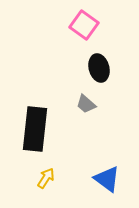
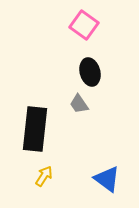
black ellipse: moved 9 px left, 4 px down
gray trapezoid: moved 7 px left; rotated 15 degrees clockwise
yellow arrow: moved 2 px left, 2 px up
